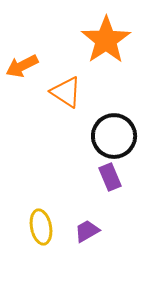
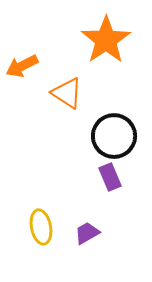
orange triangle: moved 1 px right, 1 px down
purple trapezoid: moved 2 px down
